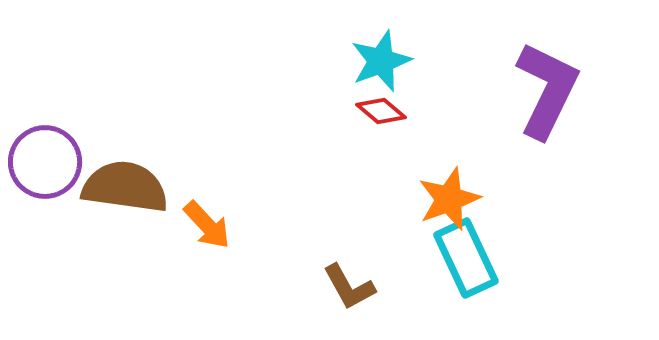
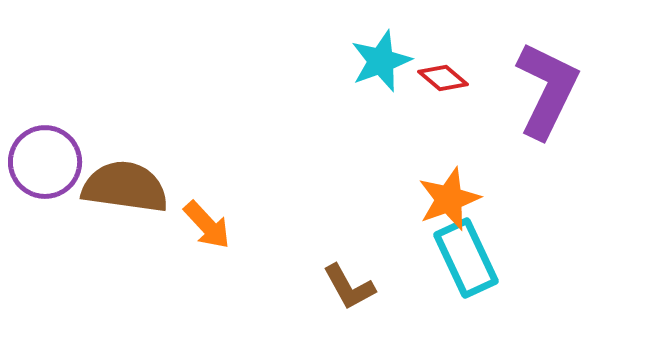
red diamond: moved 62 px right, 33 px up
